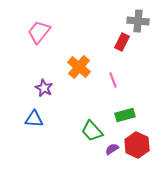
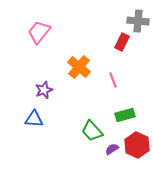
purple star: moved 2 px down; rotated 24 degrees clockwise
